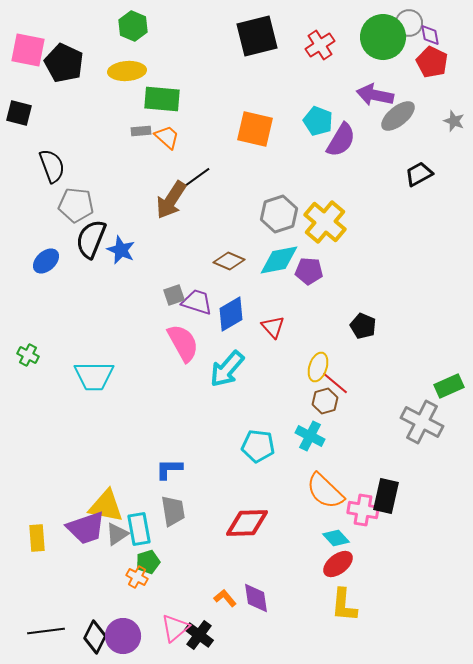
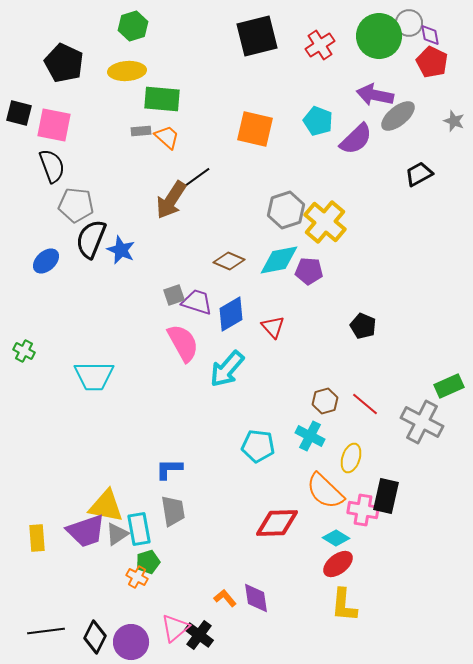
green hexagon at (133, 26): rotated 20 degrees clockwise
green circle at (383, 37): moved 4 px left, 1 px up
pink square at (28, 50): moved 26 px right, 75 px down
purple semicircle at (341, 140): moved 15 px right, 1 px up; rotated 15 degrees clockwise
gray hexagon at (279, 214): moved 7 px right, 4 px up
green cross at (28, 355): moved 4 px left, 4 px up
yellow ellipse at (318, 367): moved 33 px right, 91 px down
red line at (335, 383): moved 30 px right, 21 px down
red diamond at (247, 523): moved 30 px right
purple trapezoid at (86, 528): moved 3 px down
cyan diamond at (336, 538): rotated 16 degrees counterclockwise
purple circle at (123, 636): moved 8 px right, 6 px down
